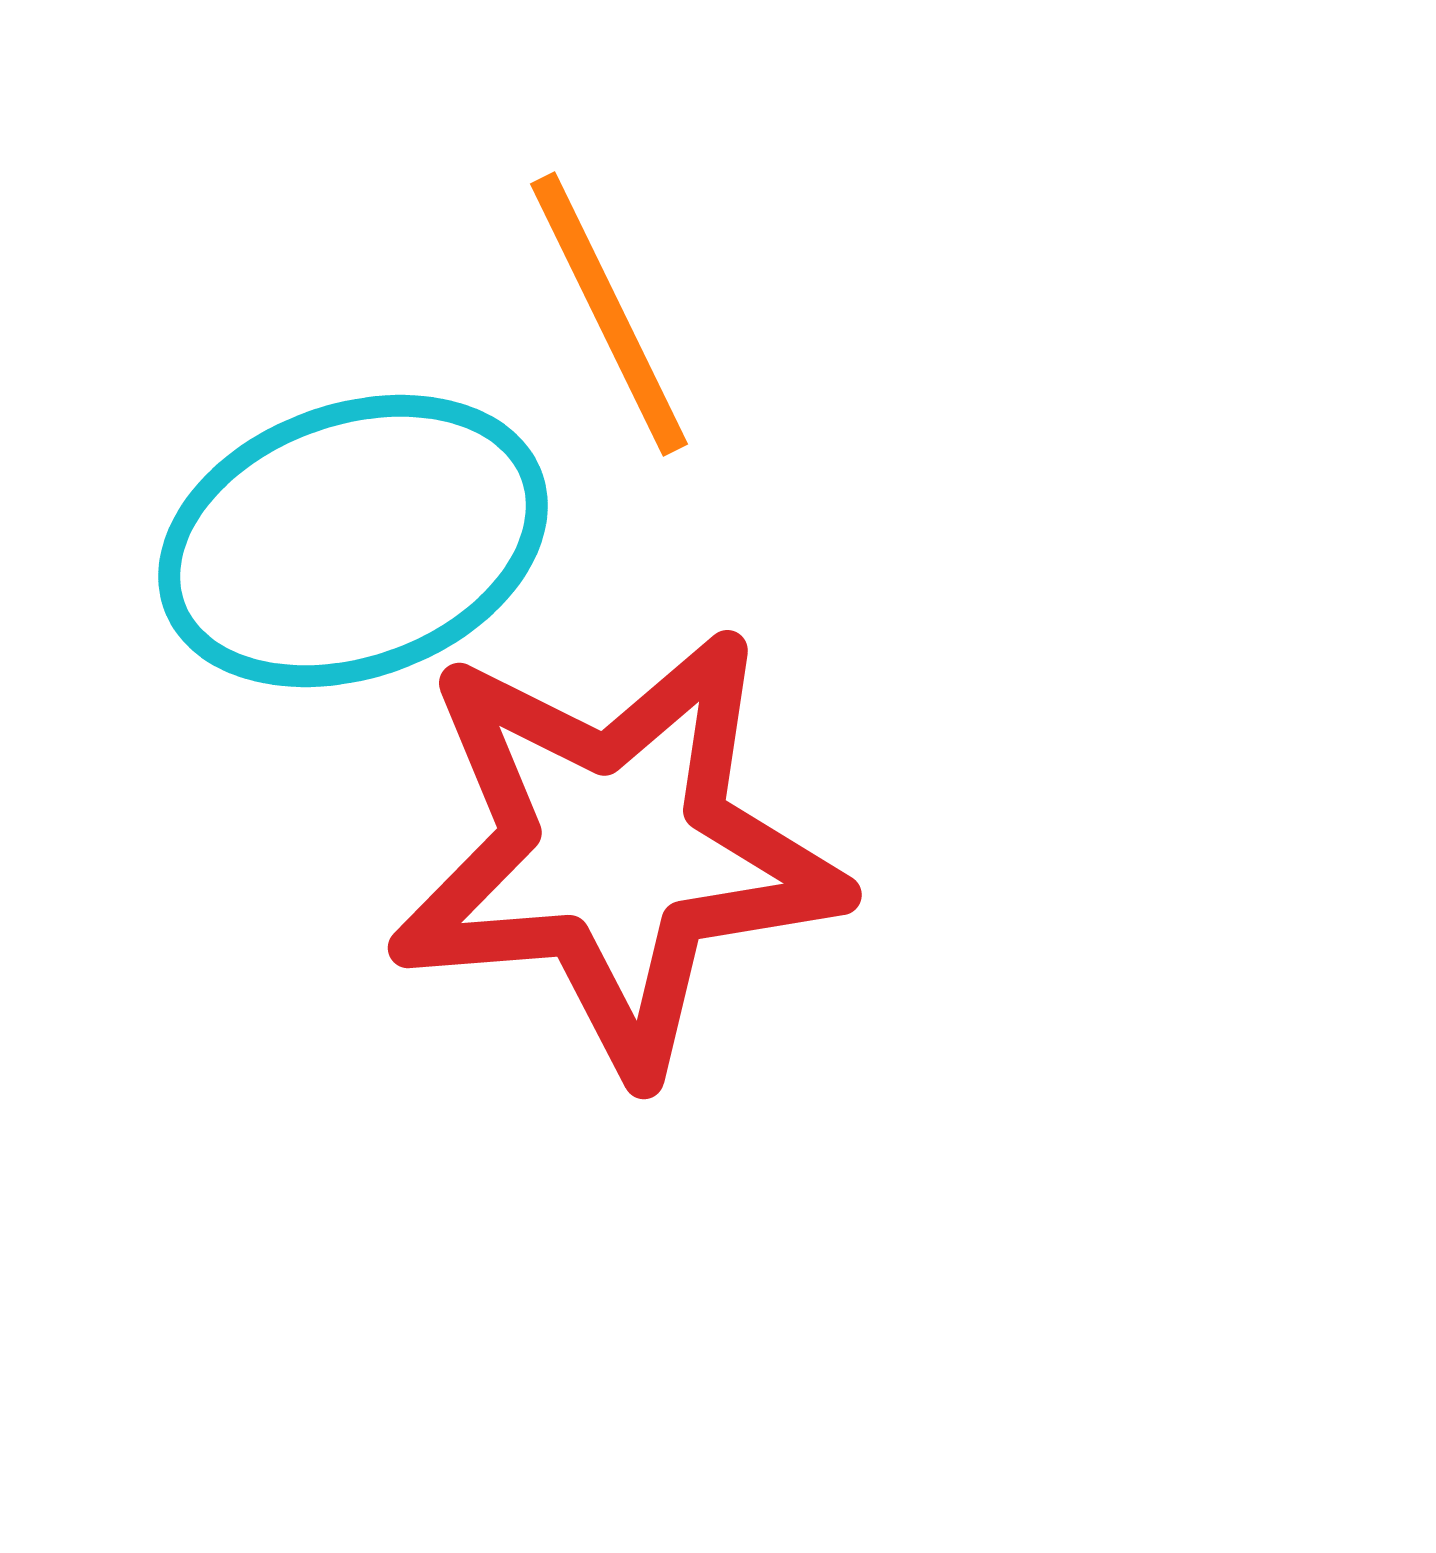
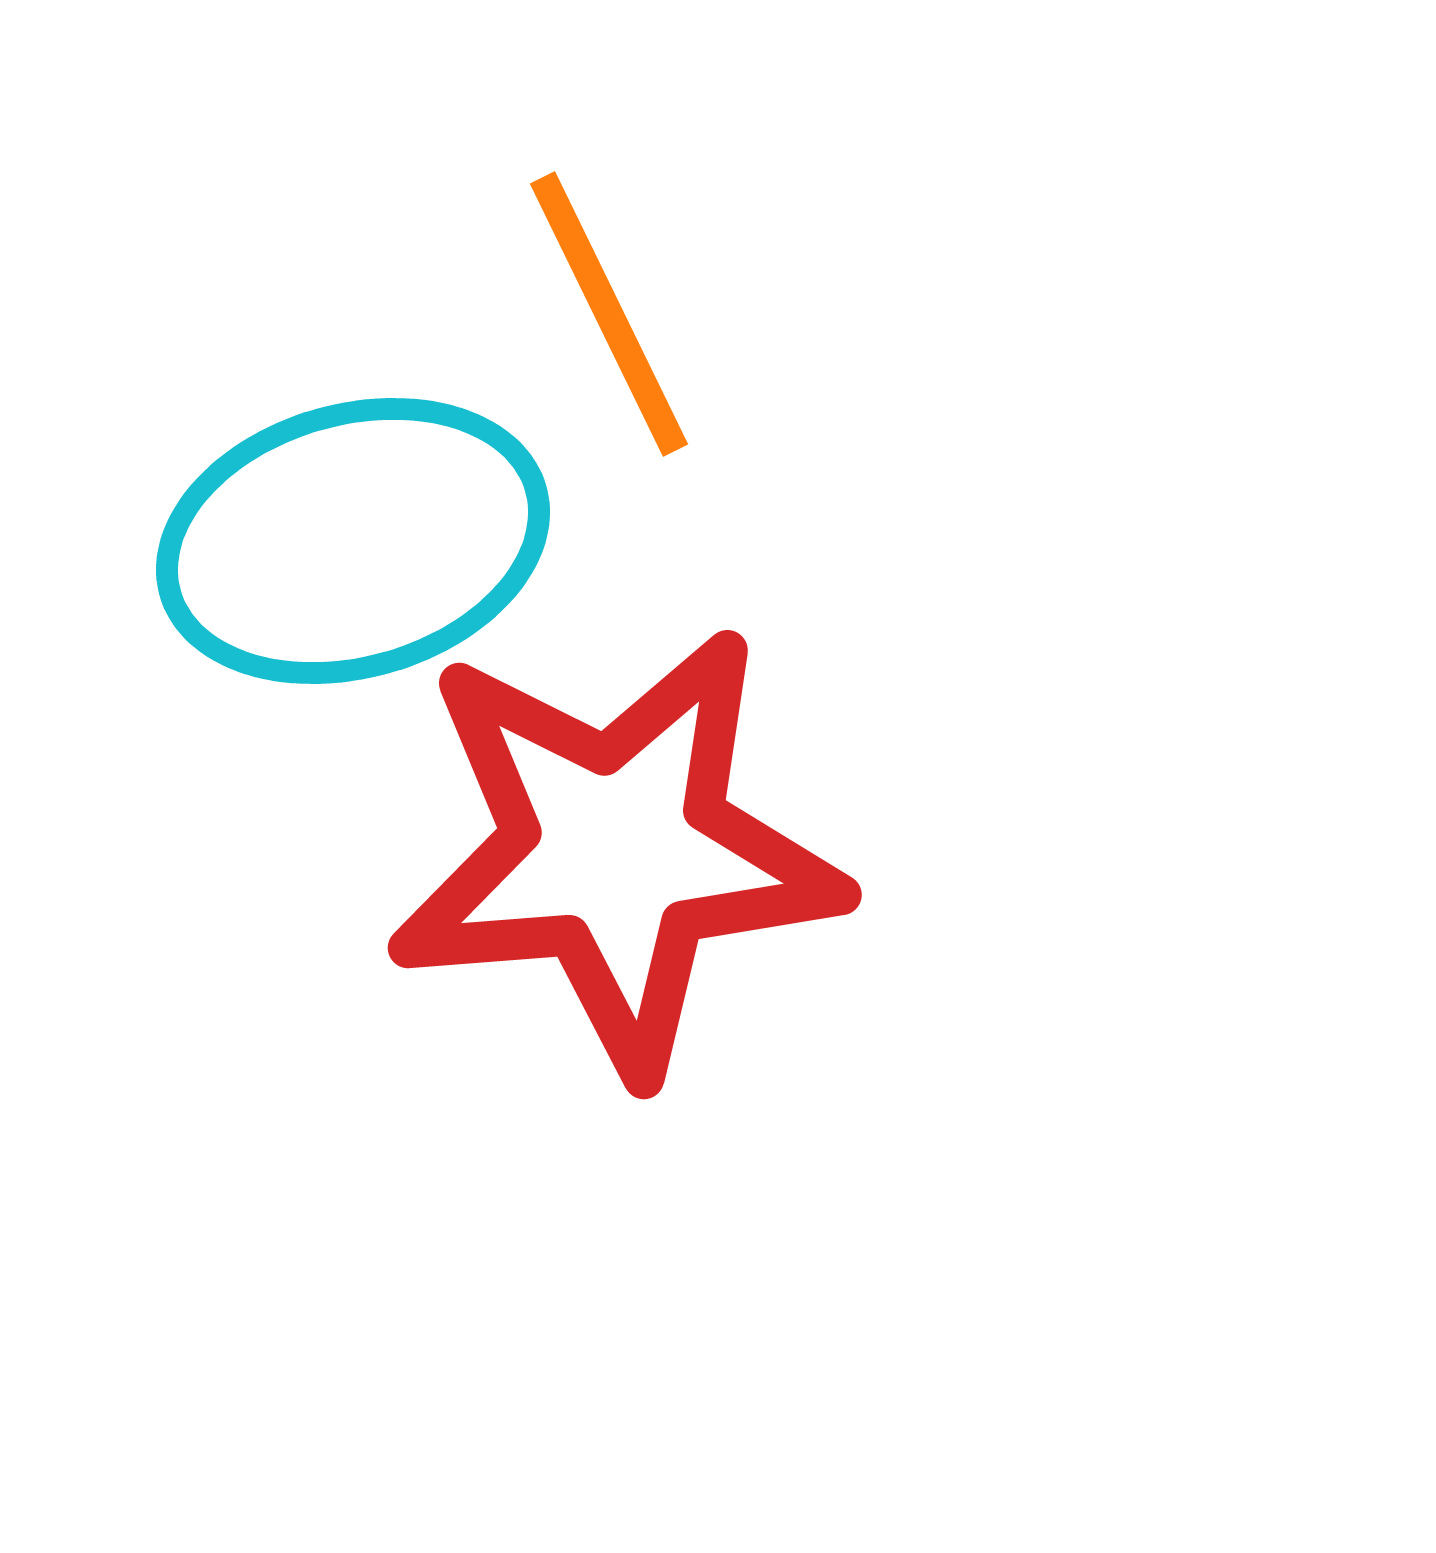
cyan ellipse: rotated 4 degrees clockwise
